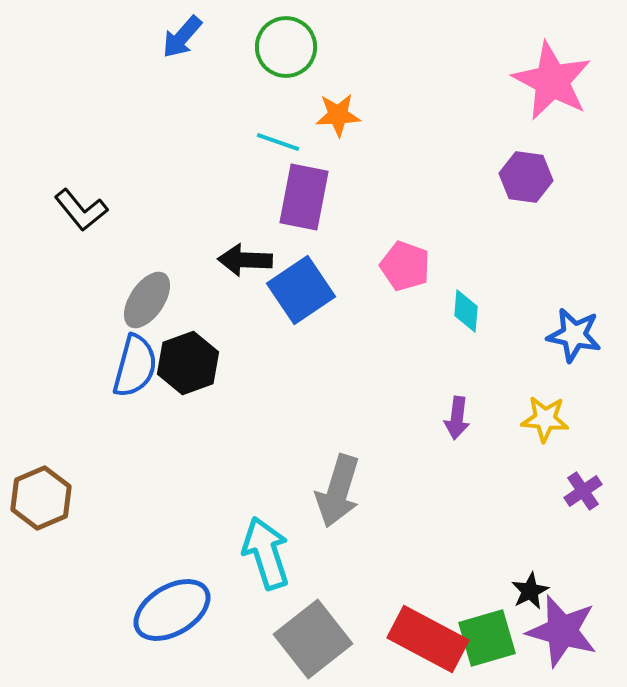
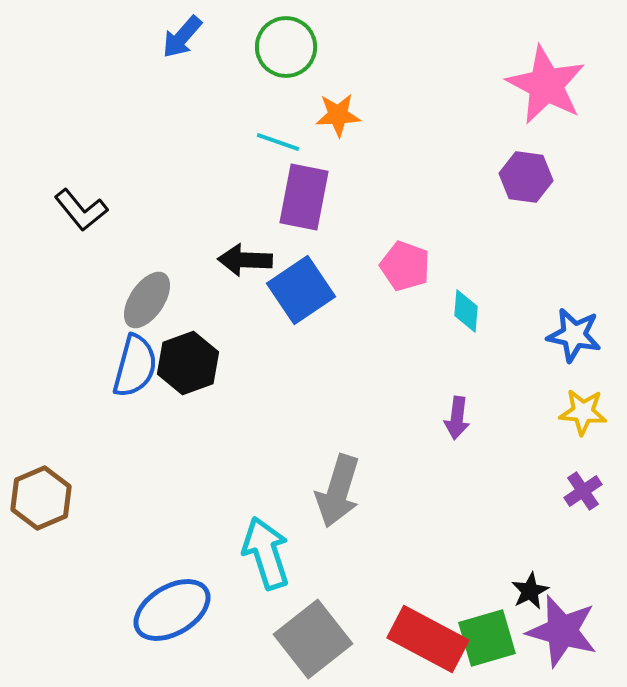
pink star: moved 6 px left, 4 px down
yellow star: moved 38 px right, 7 px up
